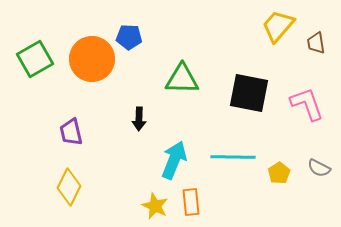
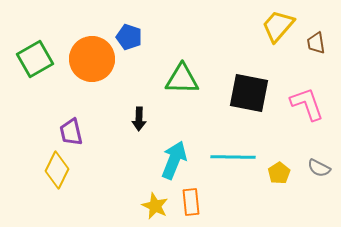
blue pentagon: rotated 15 degrees clockwise
yellow diamond: moved 12 px left, 17 px up
